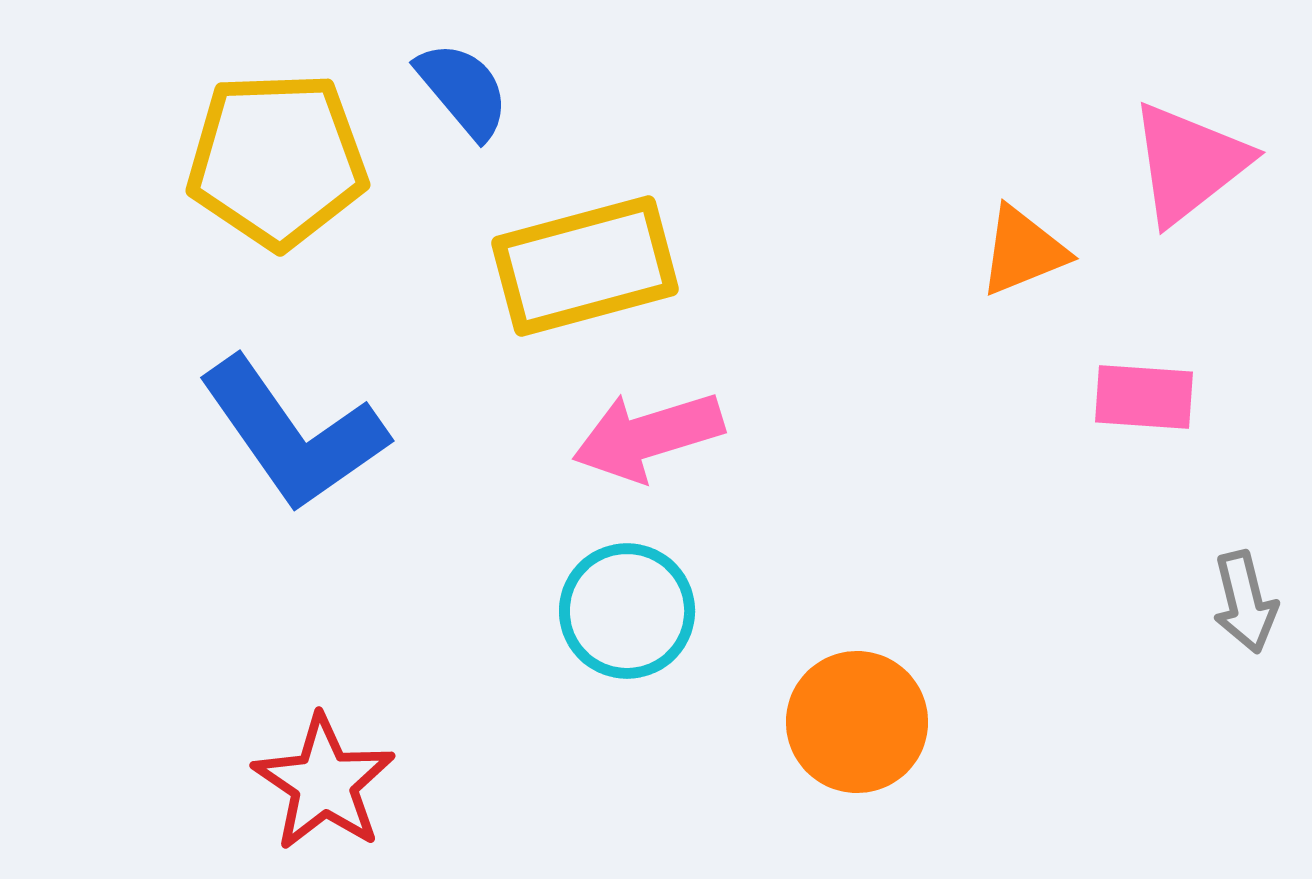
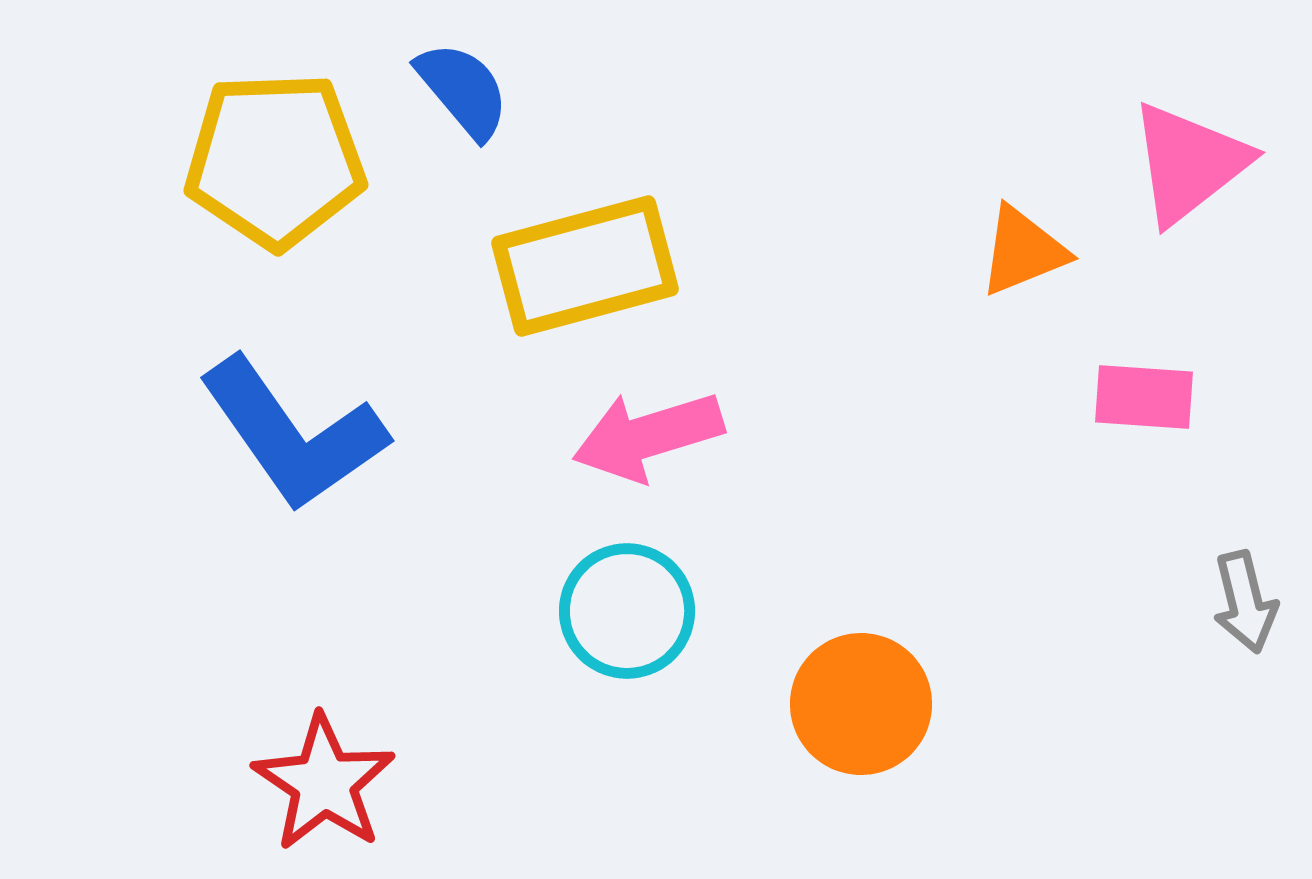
yellow pentagon: moved 2 px left
orange circle: moved 4 px right, 18 px up
